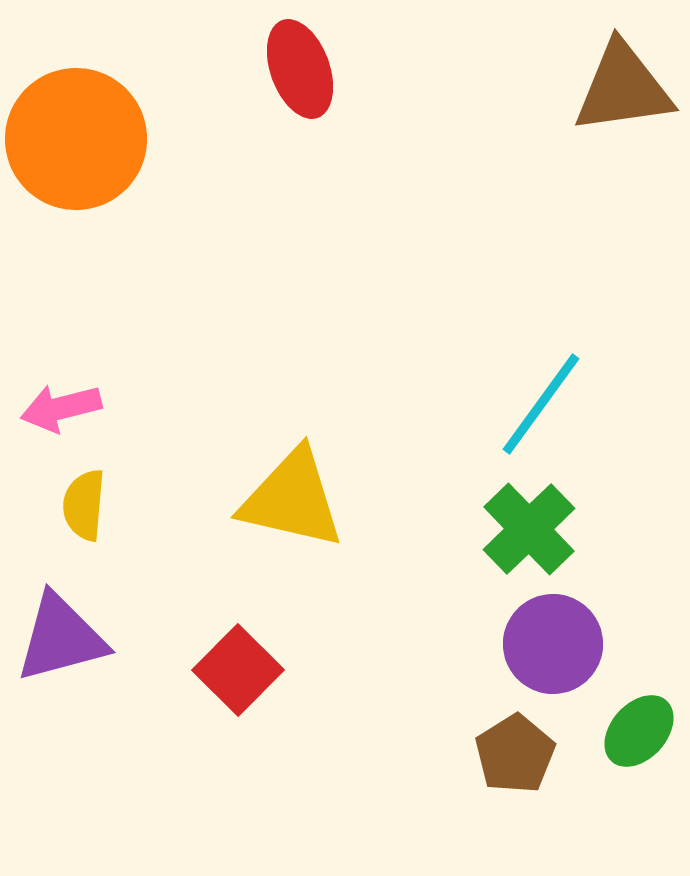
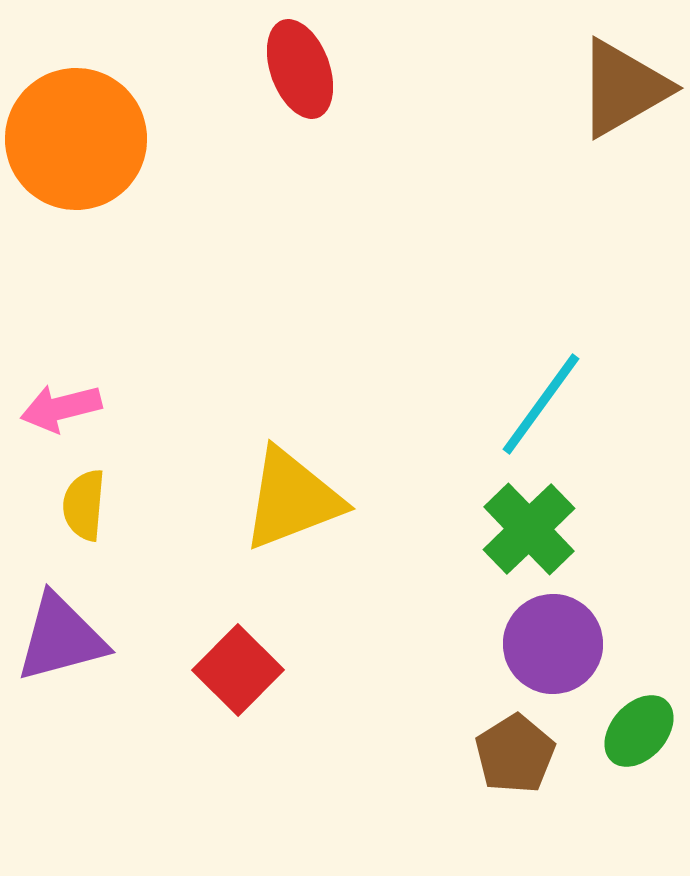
brown triangle: rotated 22 degrees counterclockwise
yellow triangle: rotated 34 degrees counterclockwise
